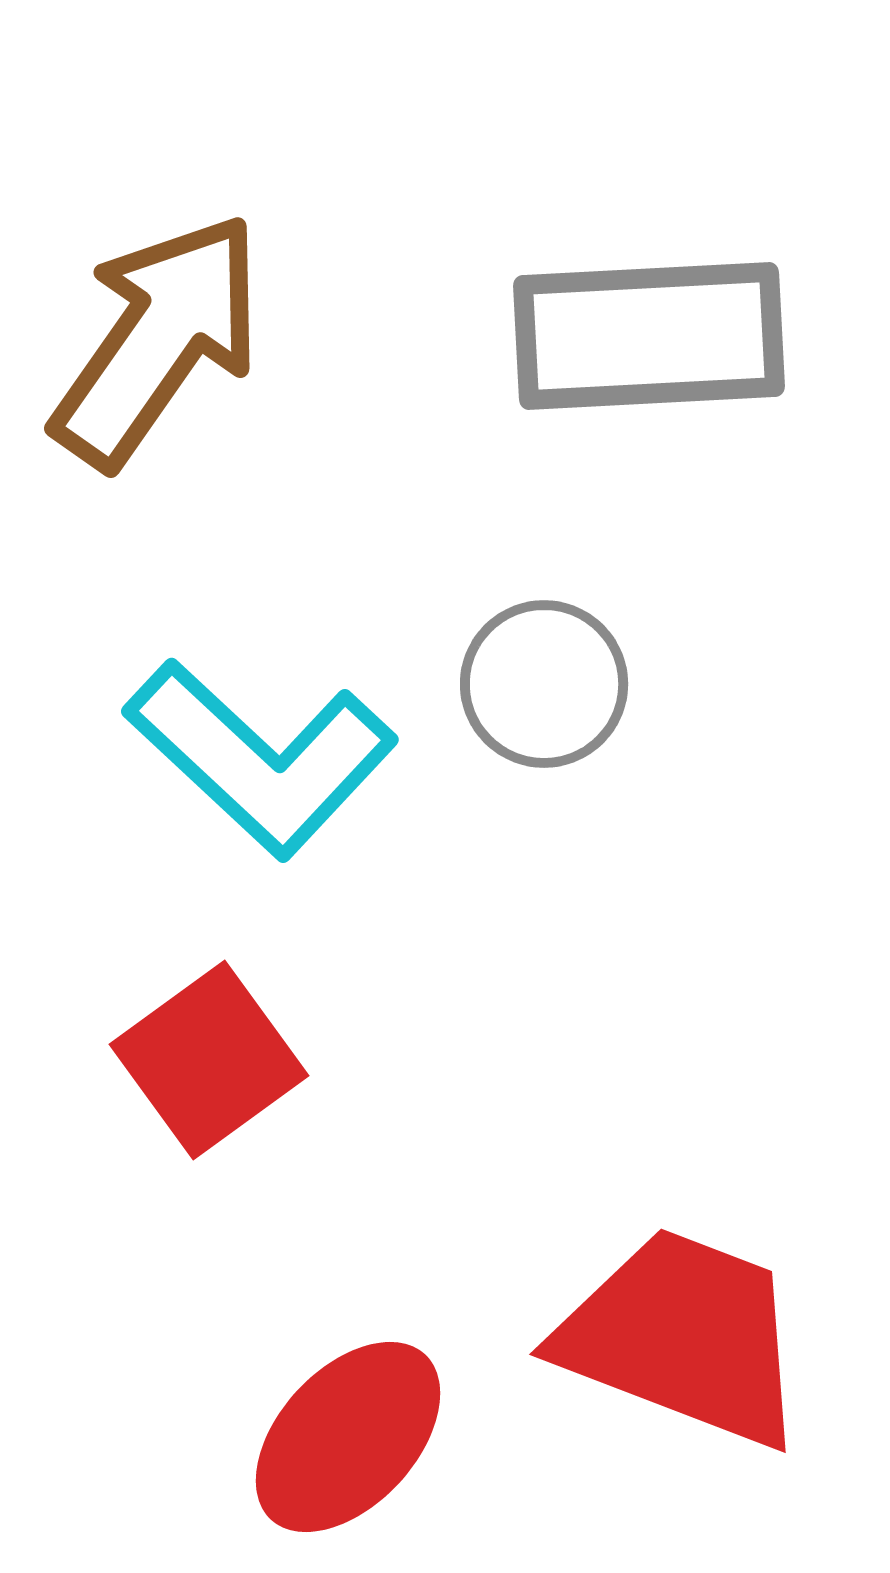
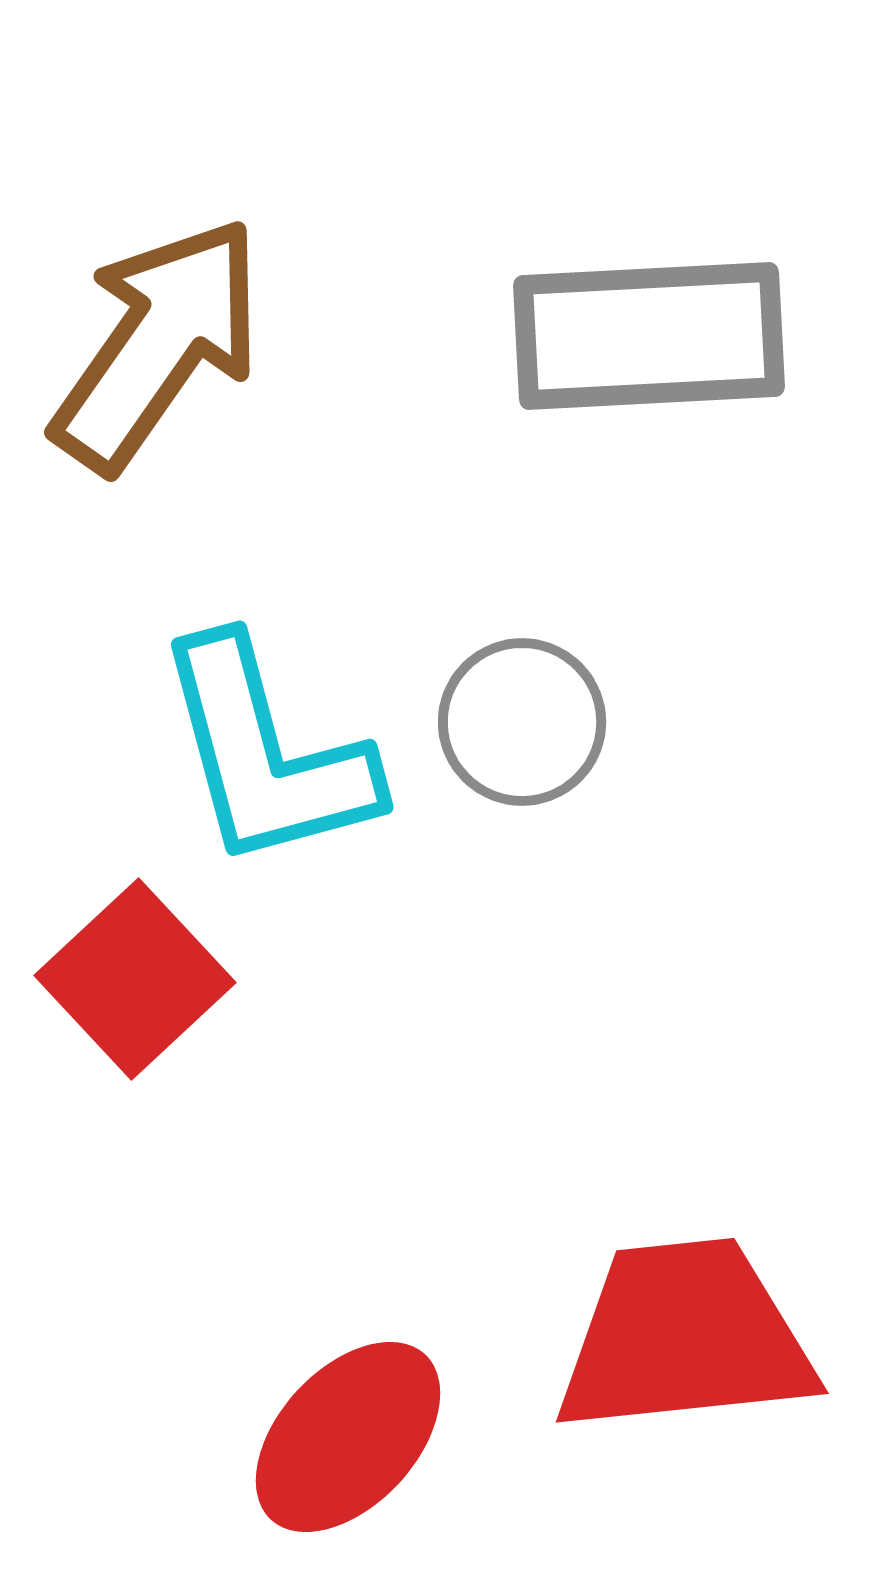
brown arrow: moved 4 px down
gray circle: moved 22 px left, 38 px down
cyan L-shape: moved 5 px right, 4 px up; rotated 32 degrees clockwise
red square: moved 74 px left, 81 px up; rotated 7 degrees counterclockwise
red trapezoid: moved 2 px right; rotated 27 degrees counterclockwise
